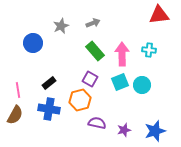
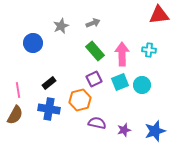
purple square: moved 4 px right; rotated 35 degrees clockwise
